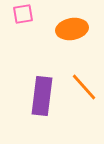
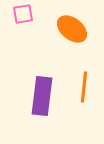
orange ellipse: rotated 48 degrees clockwise
orange line: rotated 48 degrees clockwise
